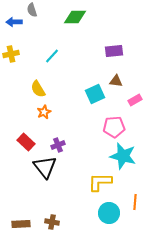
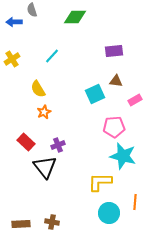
yellow cross: moved 1 px right, 5 px down; rotated 21 degrees counterclockwise
